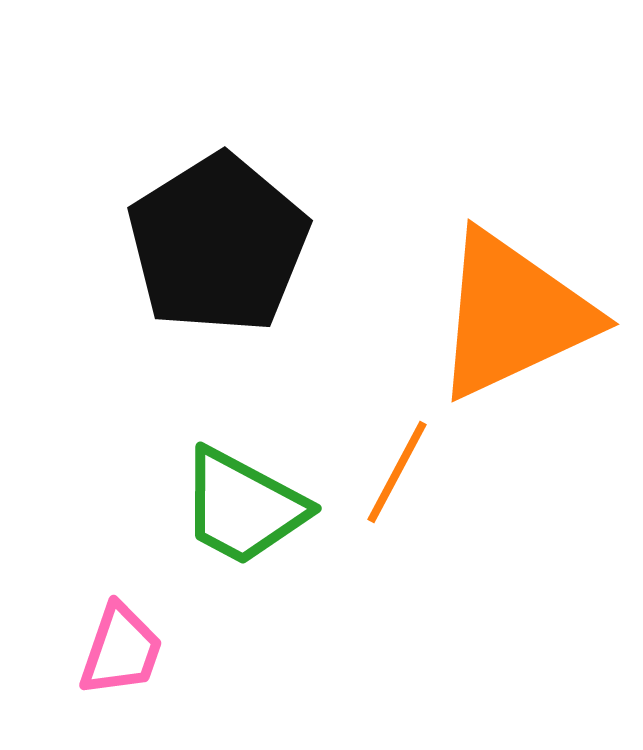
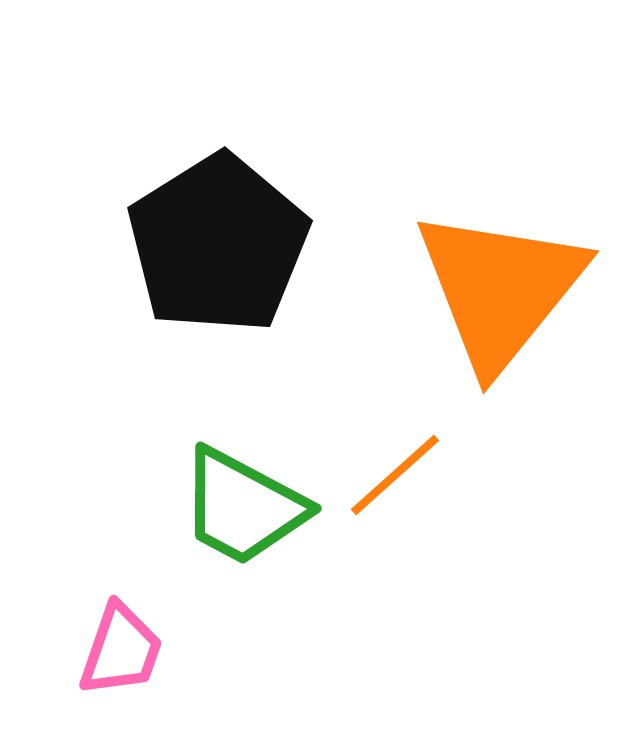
orange triangle: moved 13 px left, 26 px up; rotated 26 degrees counterclockwise
orange line: moved 2 px left, 3 px down; rotated 20 degrees clockwise
